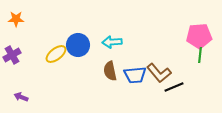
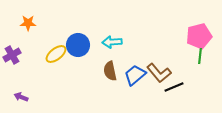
orange star: moved 12 px right, 4 px down
pink pentagon: rotated 10 degrees counterclockwise
green line: moved 1 px down
blue trapezoid: rotated 145 degrees clockwise
